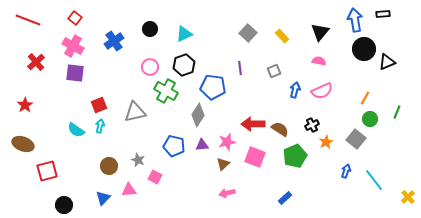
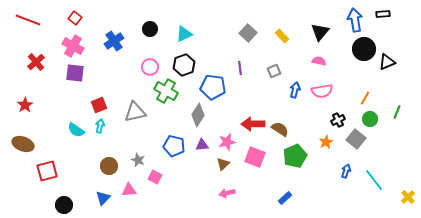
pink semicircle at (322, 91): rotated 15 degrees clockwise
black cross at (312, 125): moved 26 px right, 5 px up
